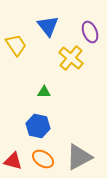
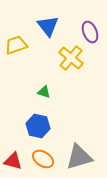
yellow trapezoid: rotated 75 degrees counterclockwise
green triangle: rotated 16 degrees clockwise
gray triangle: rotated 12 degrees clockwise
